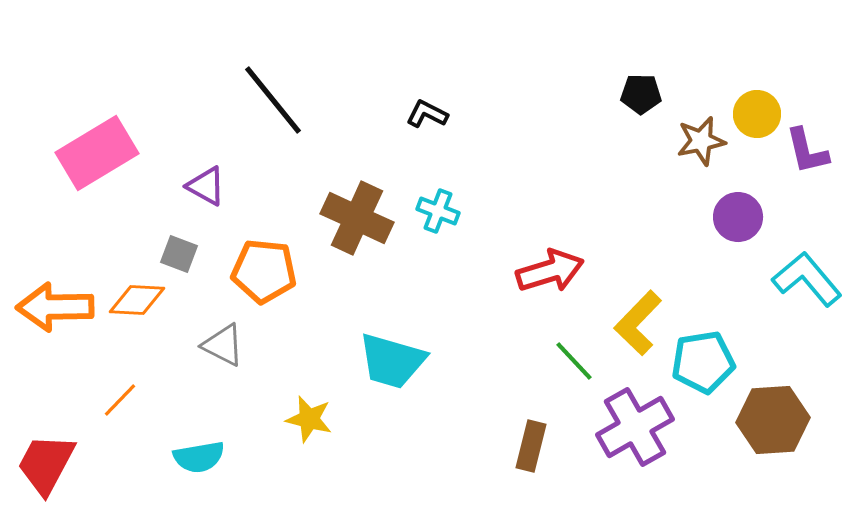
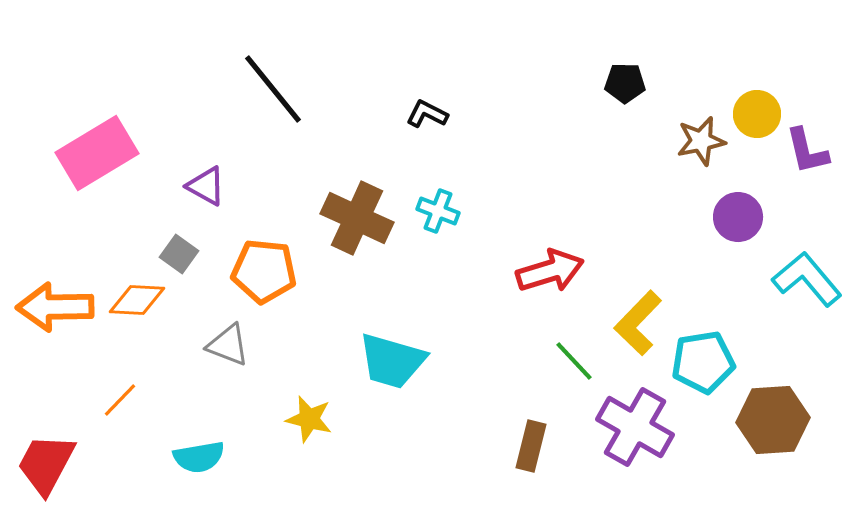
black pentagon: moved 16 px left, 11 px up
black line: moved 11 px up
gray square: rotated 15 degrees clockwise
gray triangle: moved 5 px right; rotated 6 degrees counterclockwise
purple cross: rotated 30 degrees counterclockwise
